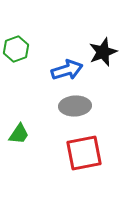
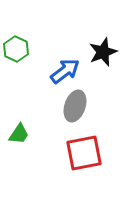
green hexagon: rotated 15 degrees counterclockwise
blue arrow: moved 2 px left, 1 px down; rotated 20 degrees counterclockwise
gray ellipse: rotated 68 degrees counterclockwise
